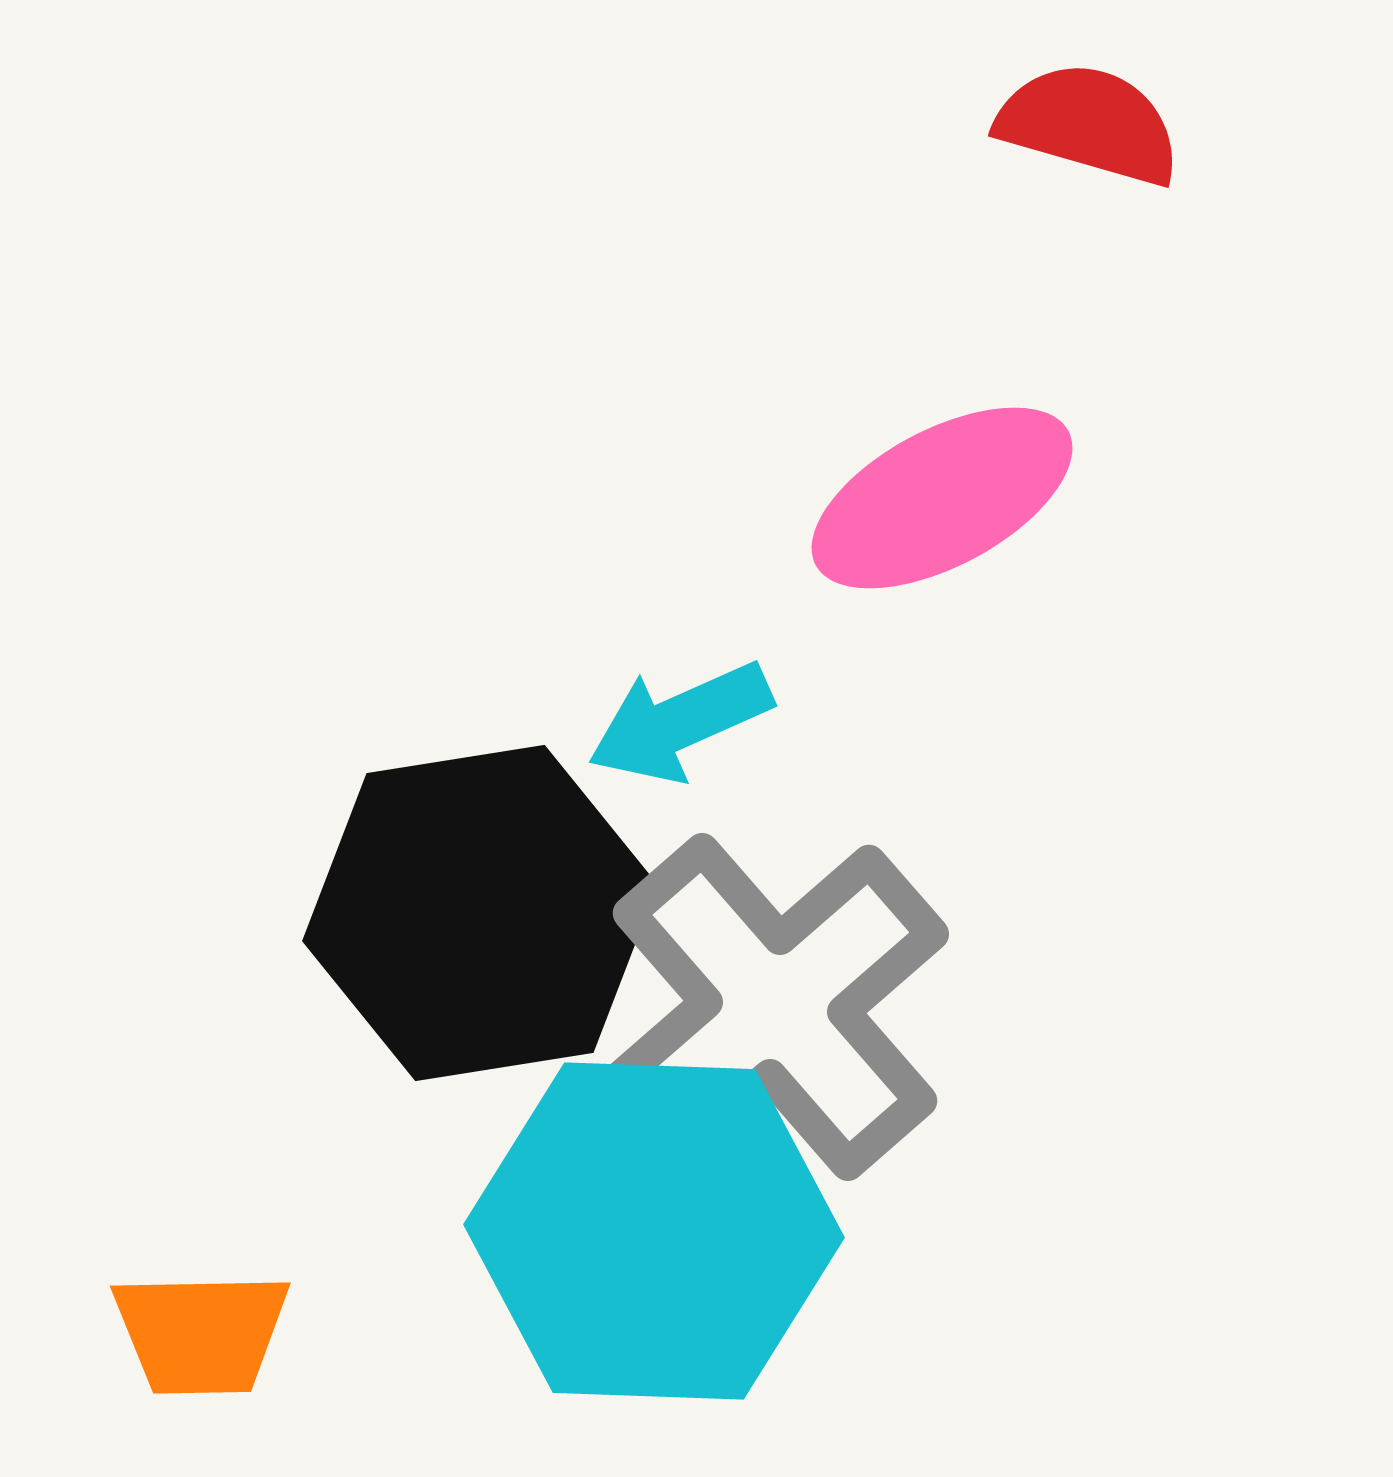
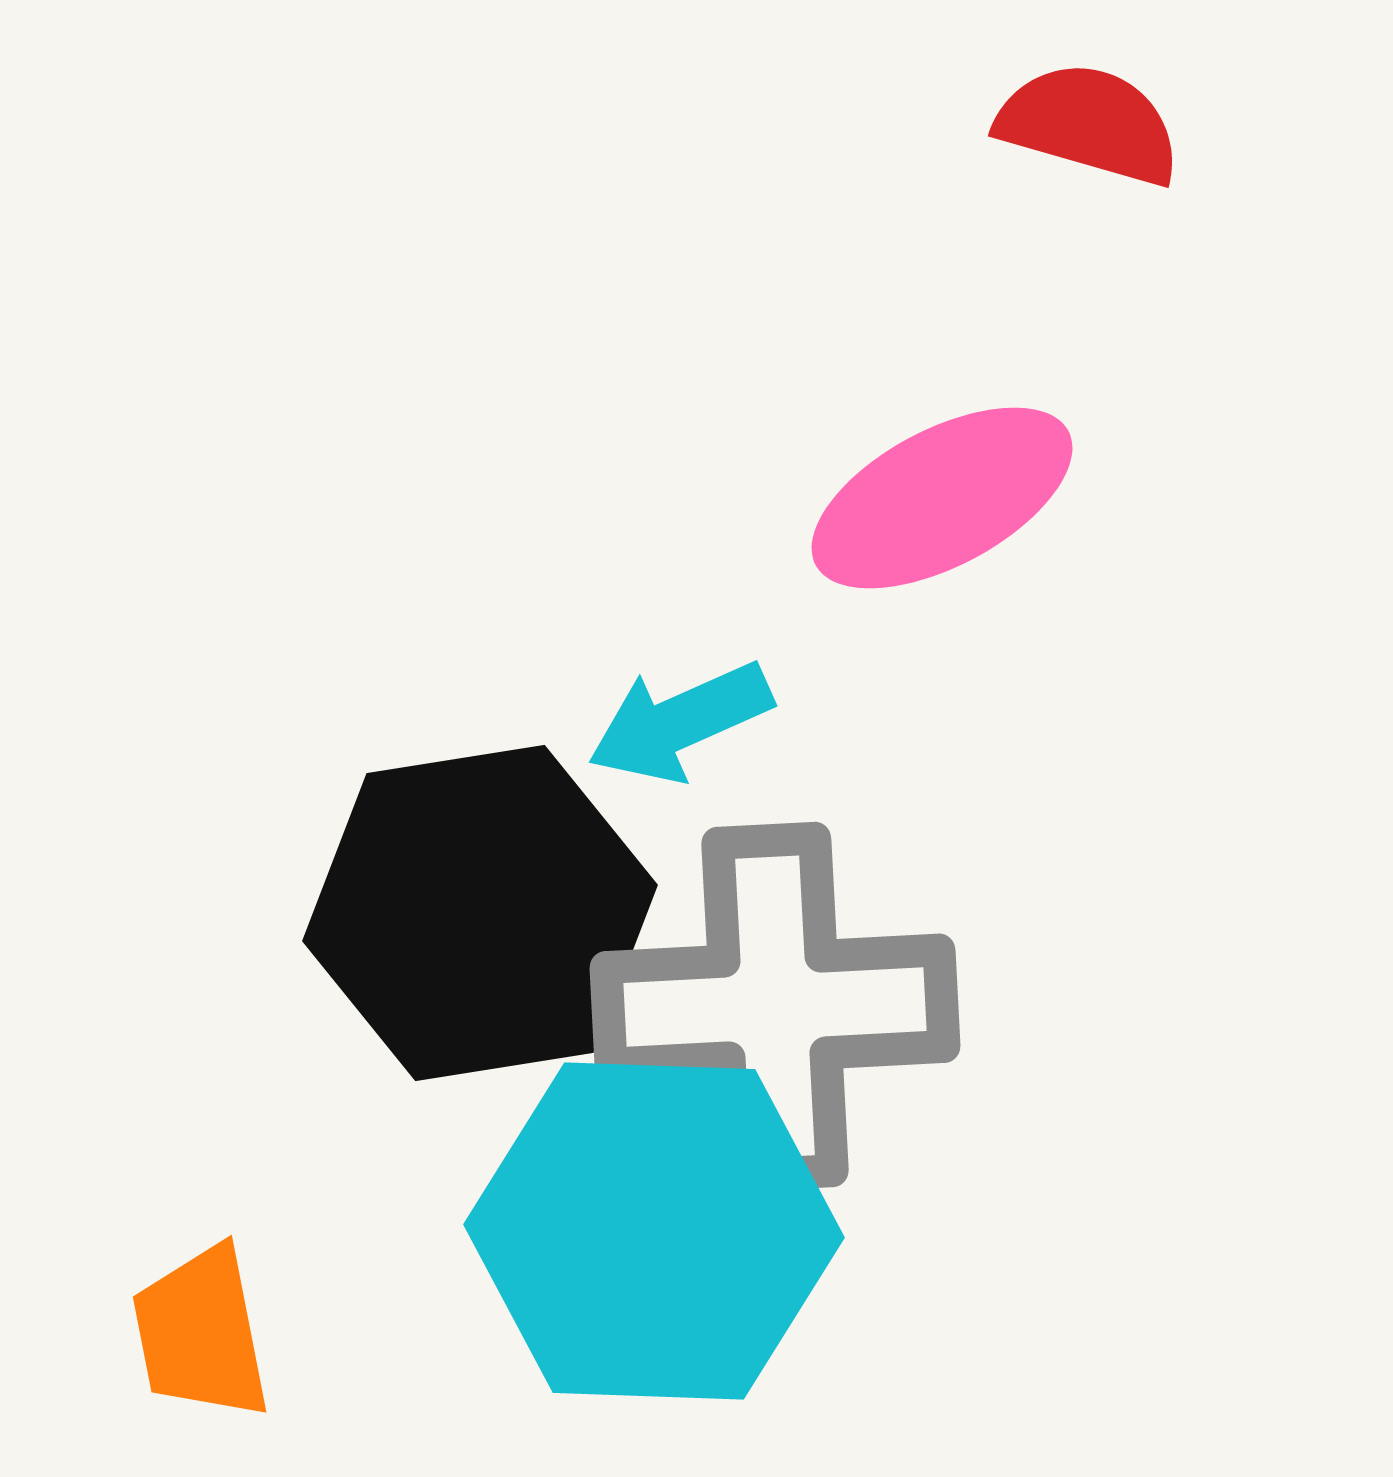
gray cross: rotated 38 degrees clockwise
orange trapezoid: rotated 80 degrees clockwise
